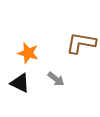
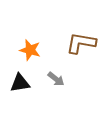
orange star: moved 2 px right, 3 px up
black triangle: rotated 35 degrees counterclockwise
